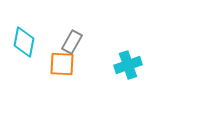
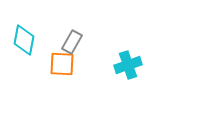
cyan diamond: moved 2 px up
